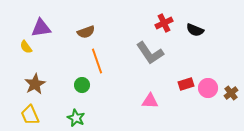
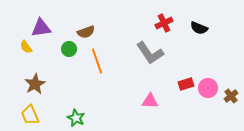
black semicircle: moved 4 px right, 2 px up
green circle: moved 13 px left, 36 px up
brown cross: moved 3 px down
